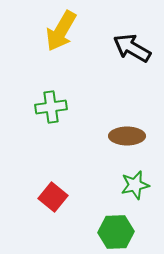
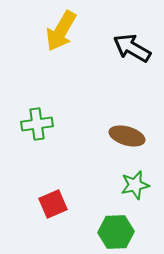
green cross: moved 14 px left, 17 px down
brown ellipse: rotated 16 degrees clockwise
red square: moved 7 px down; rotated 28 degrees clockwise
